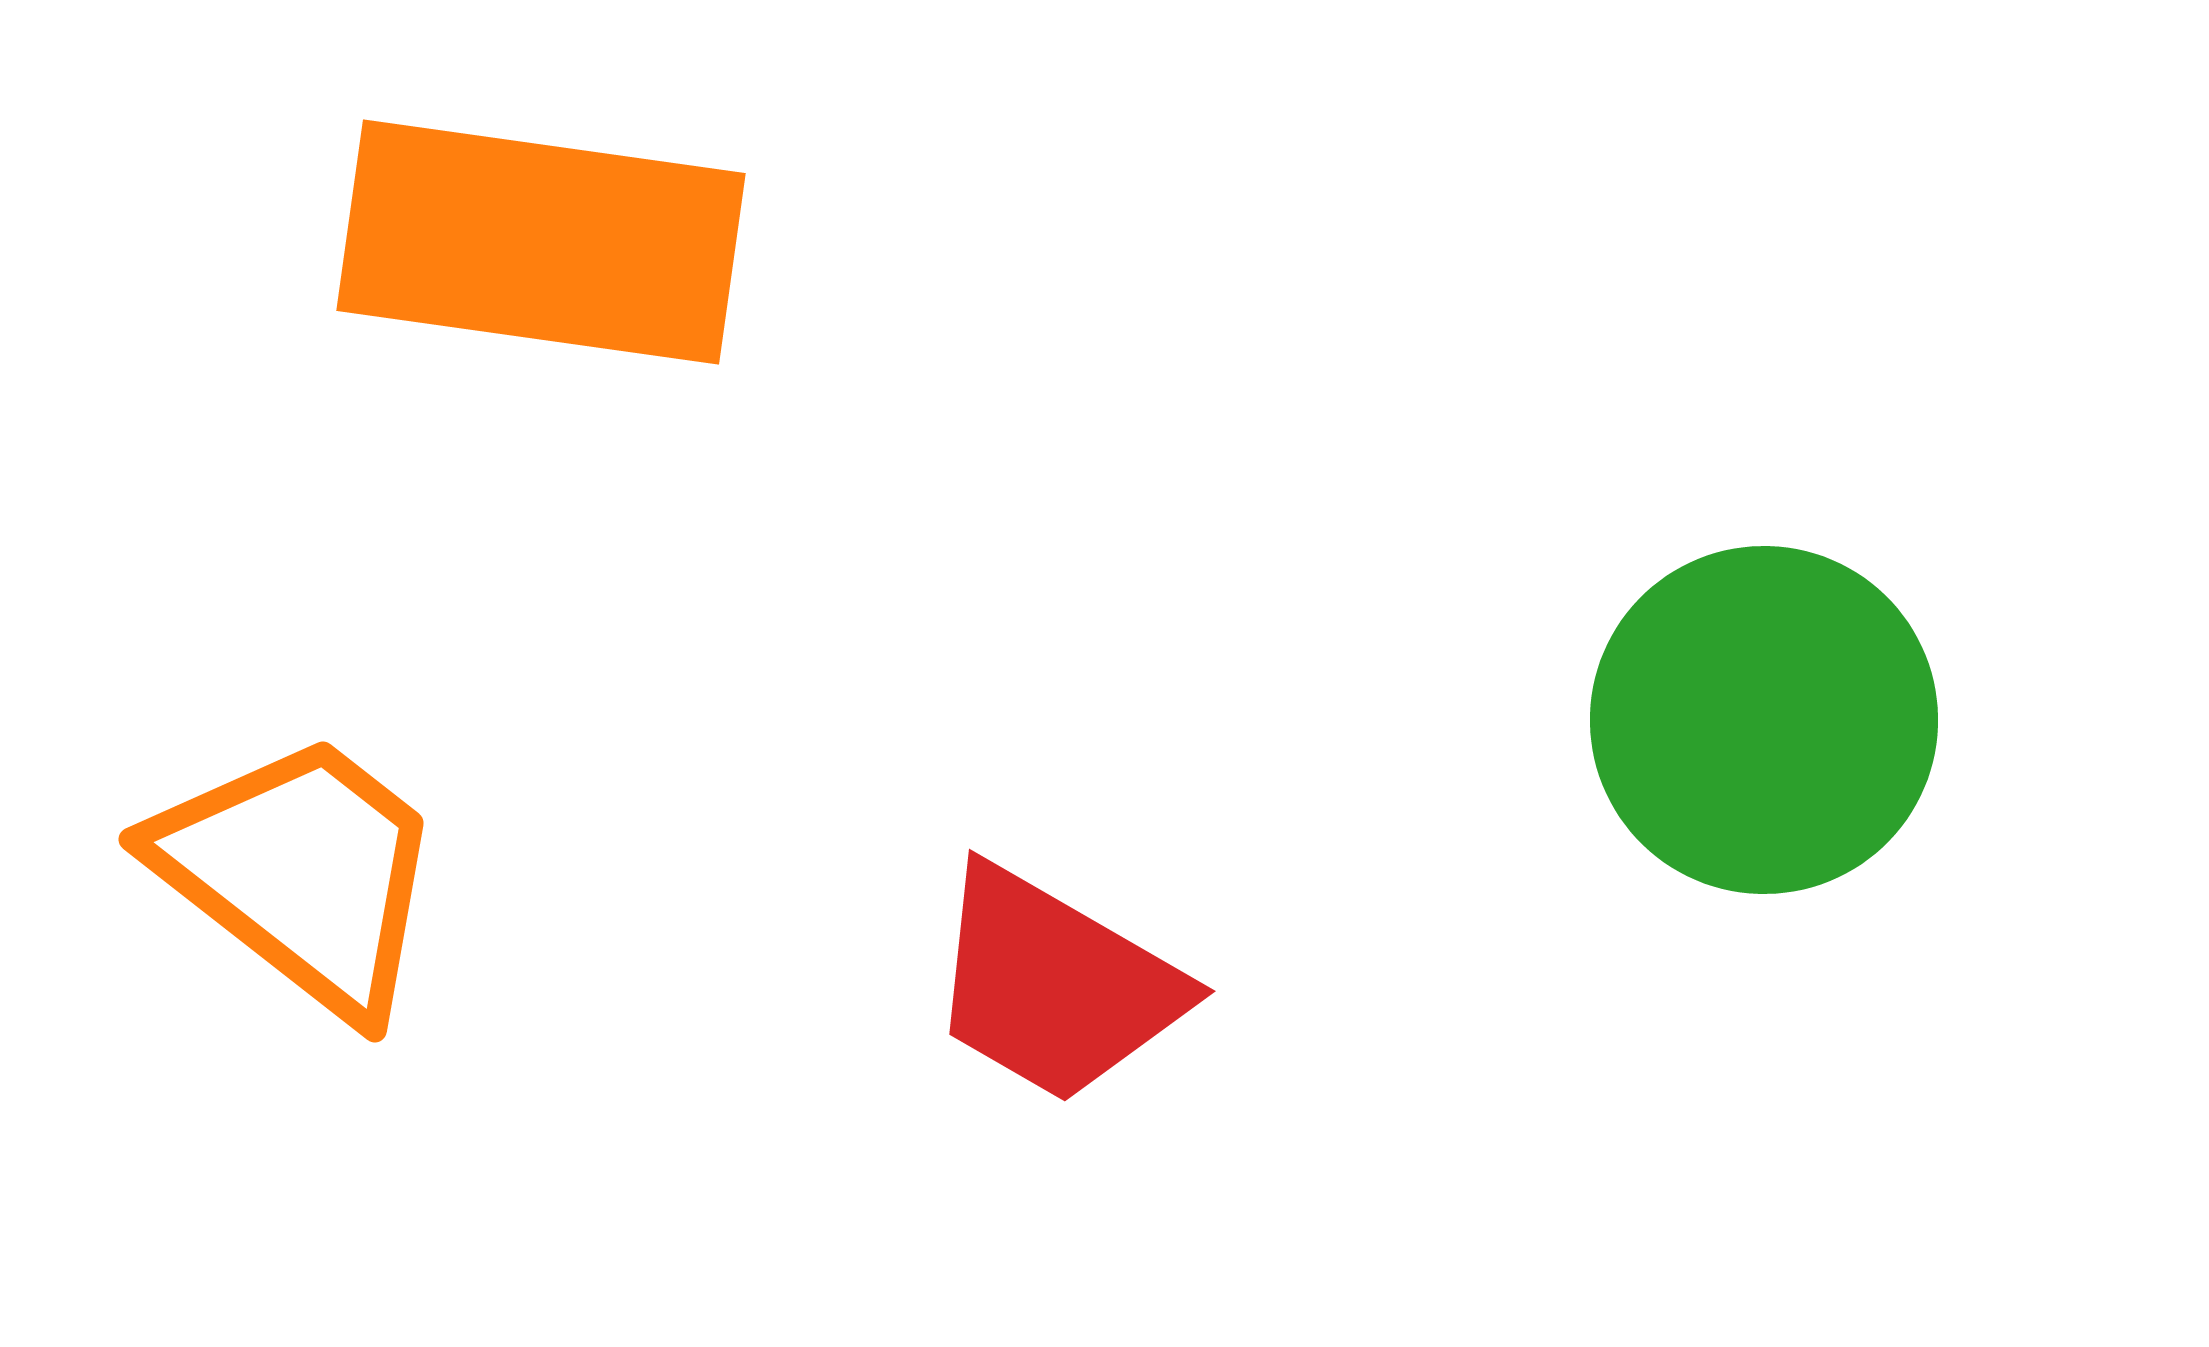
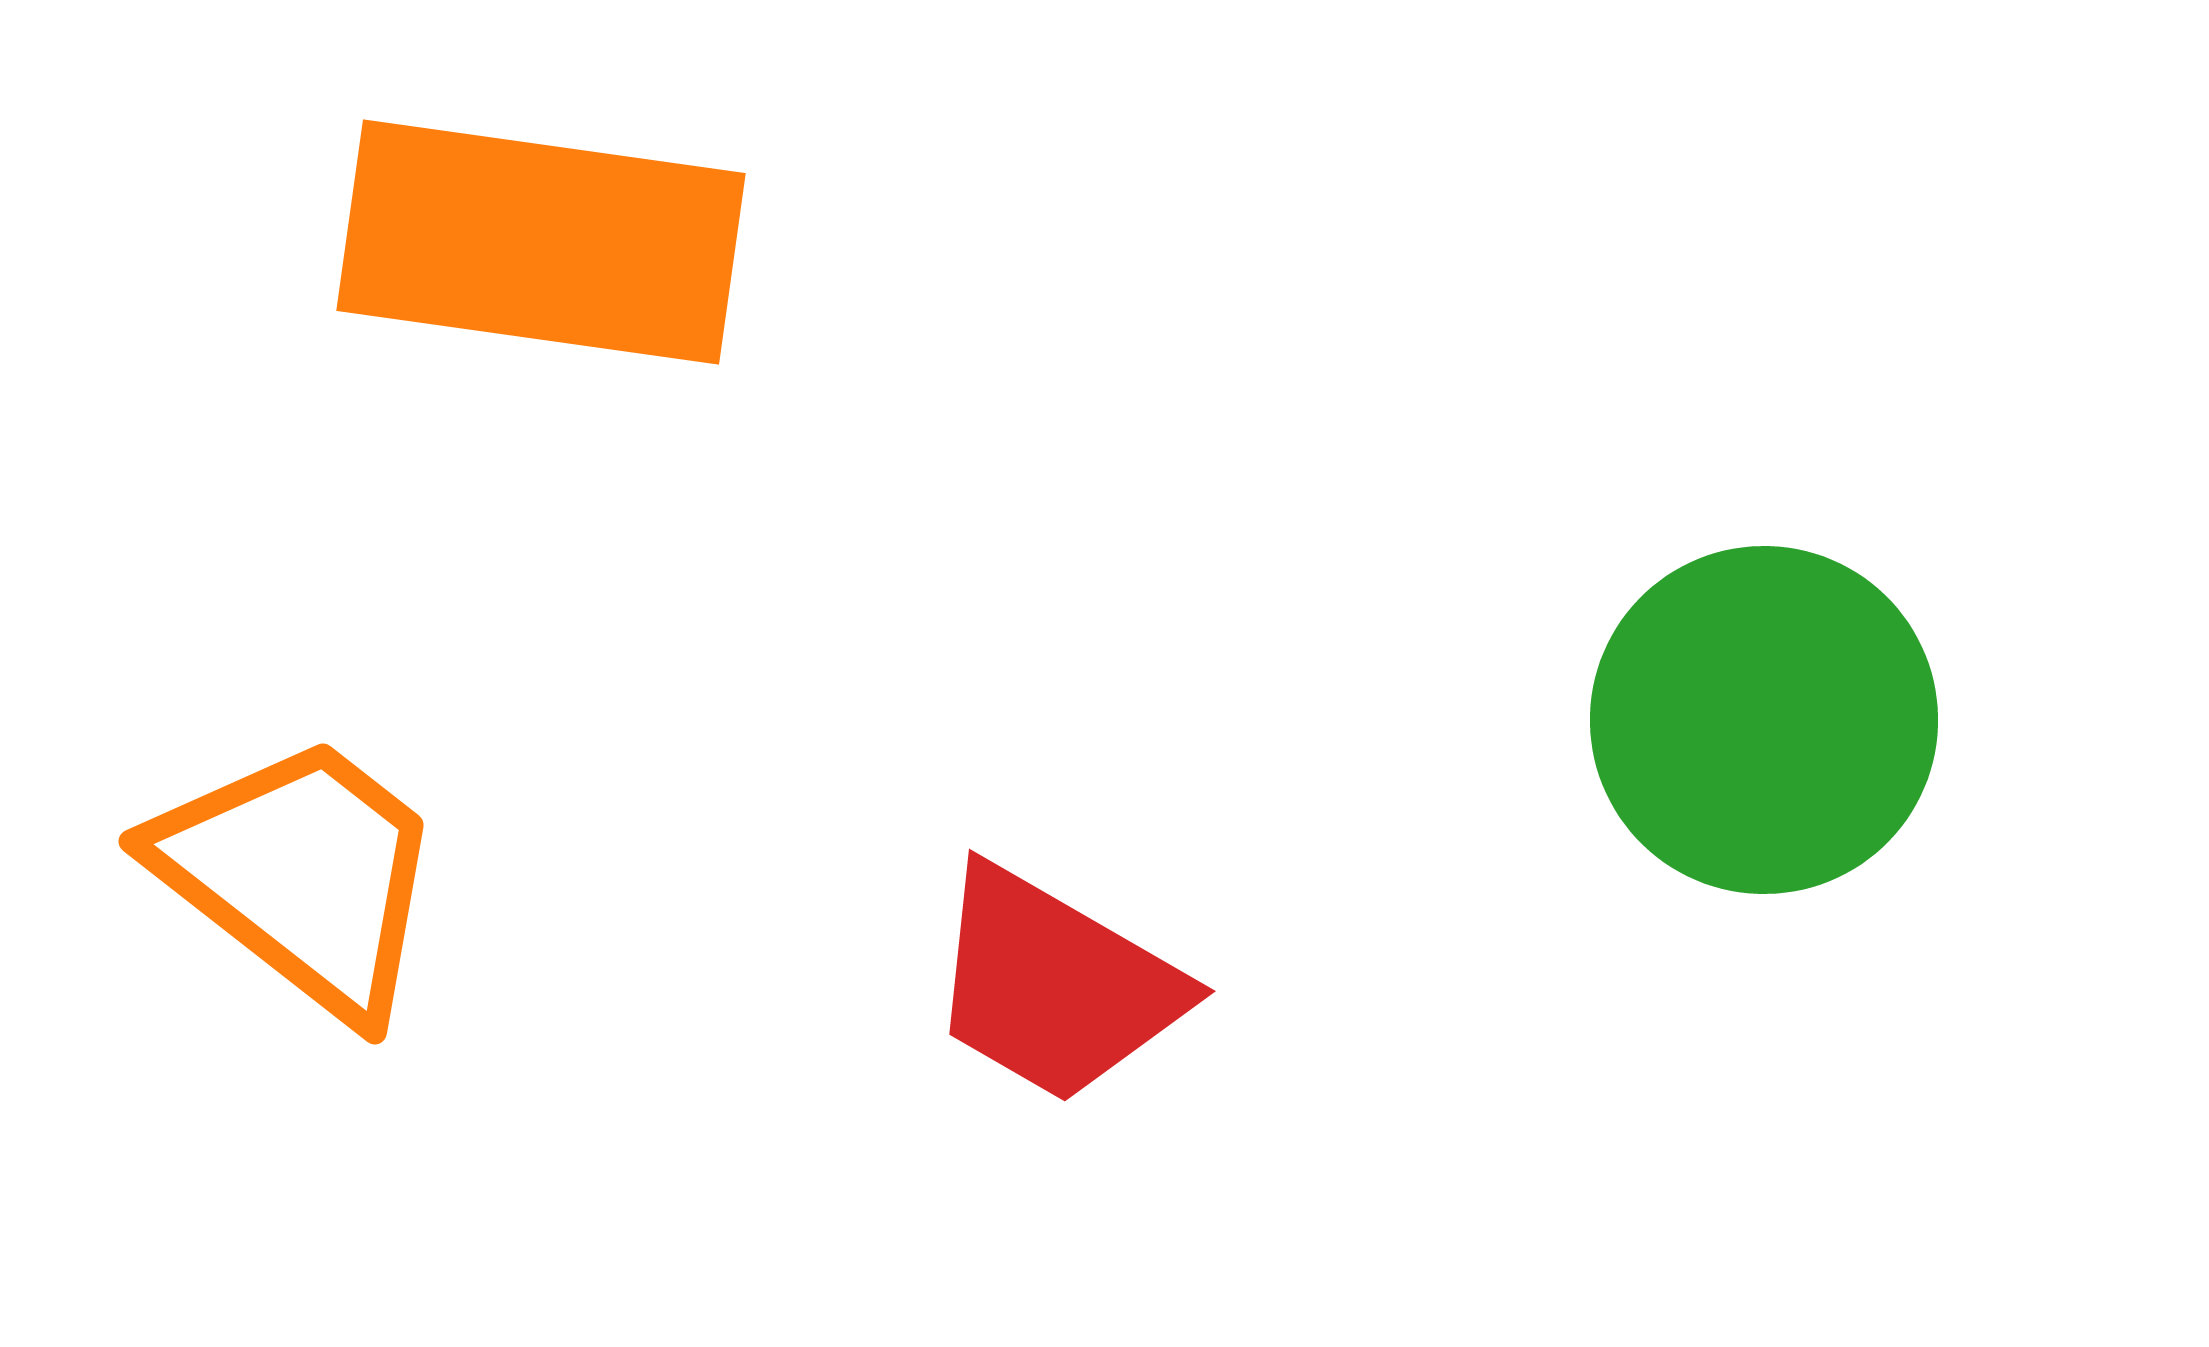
orange trapezoid: moved 2 px down
